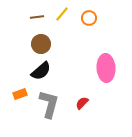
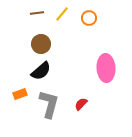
brown line: moved 4 px up
red semicircle: moved 1 px left, 1 px down
